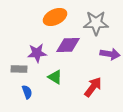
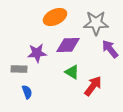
purple arrow: moved 5 px up; rotated 138 degrees counterclockwise
green triangle: moved 17 px right, 5 px up
red arrow: moved 1 px up
